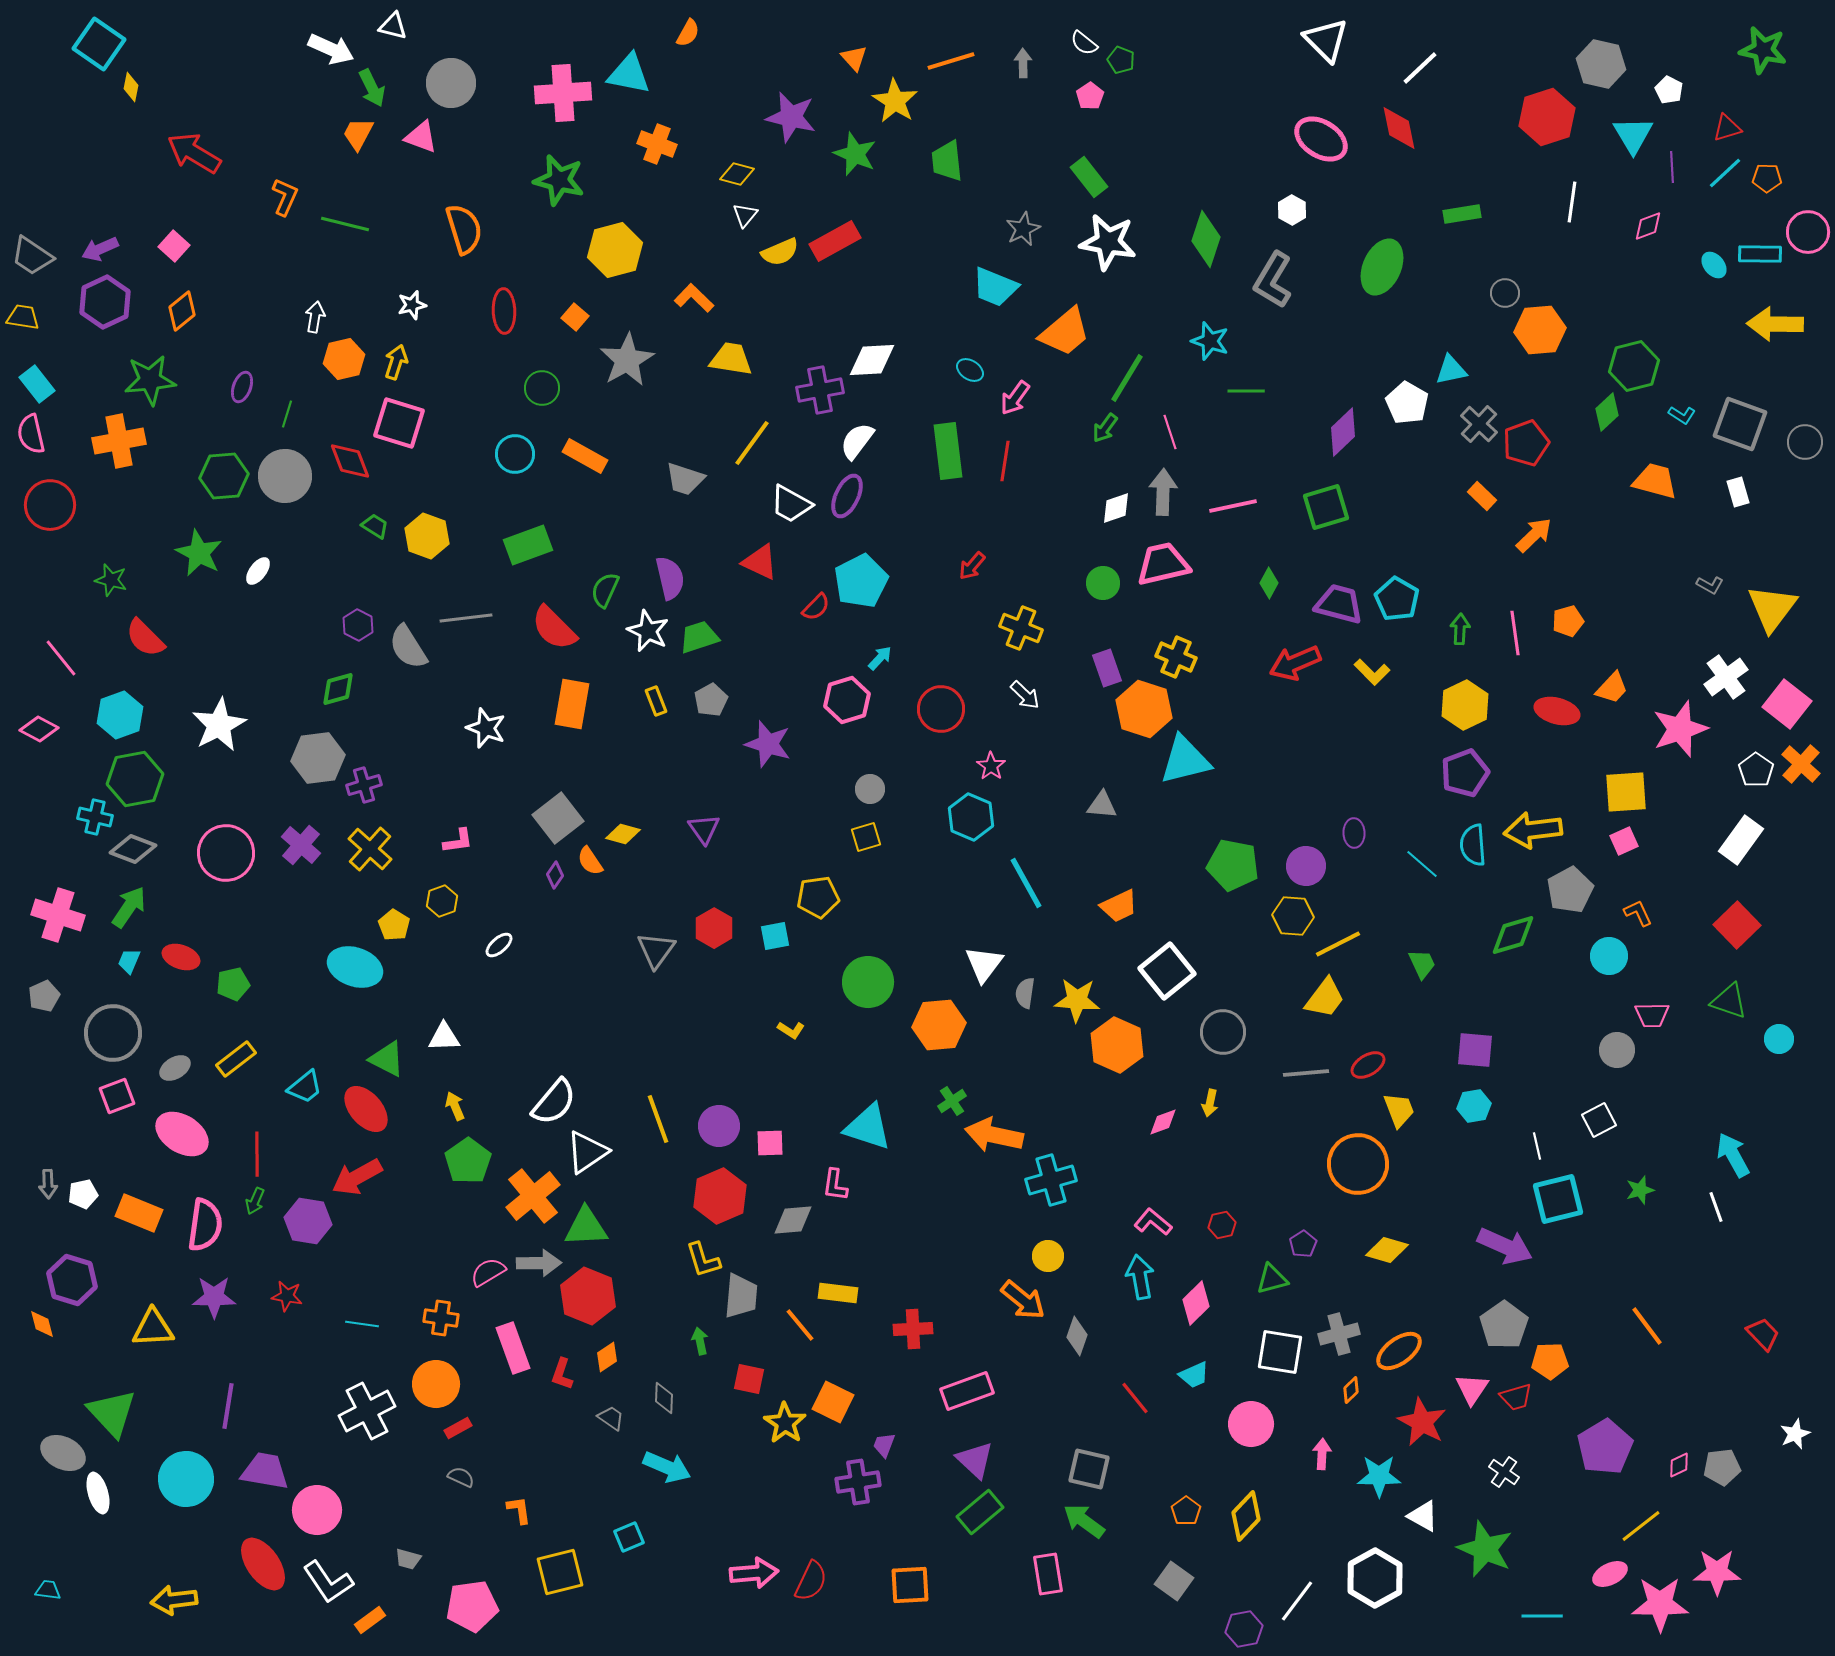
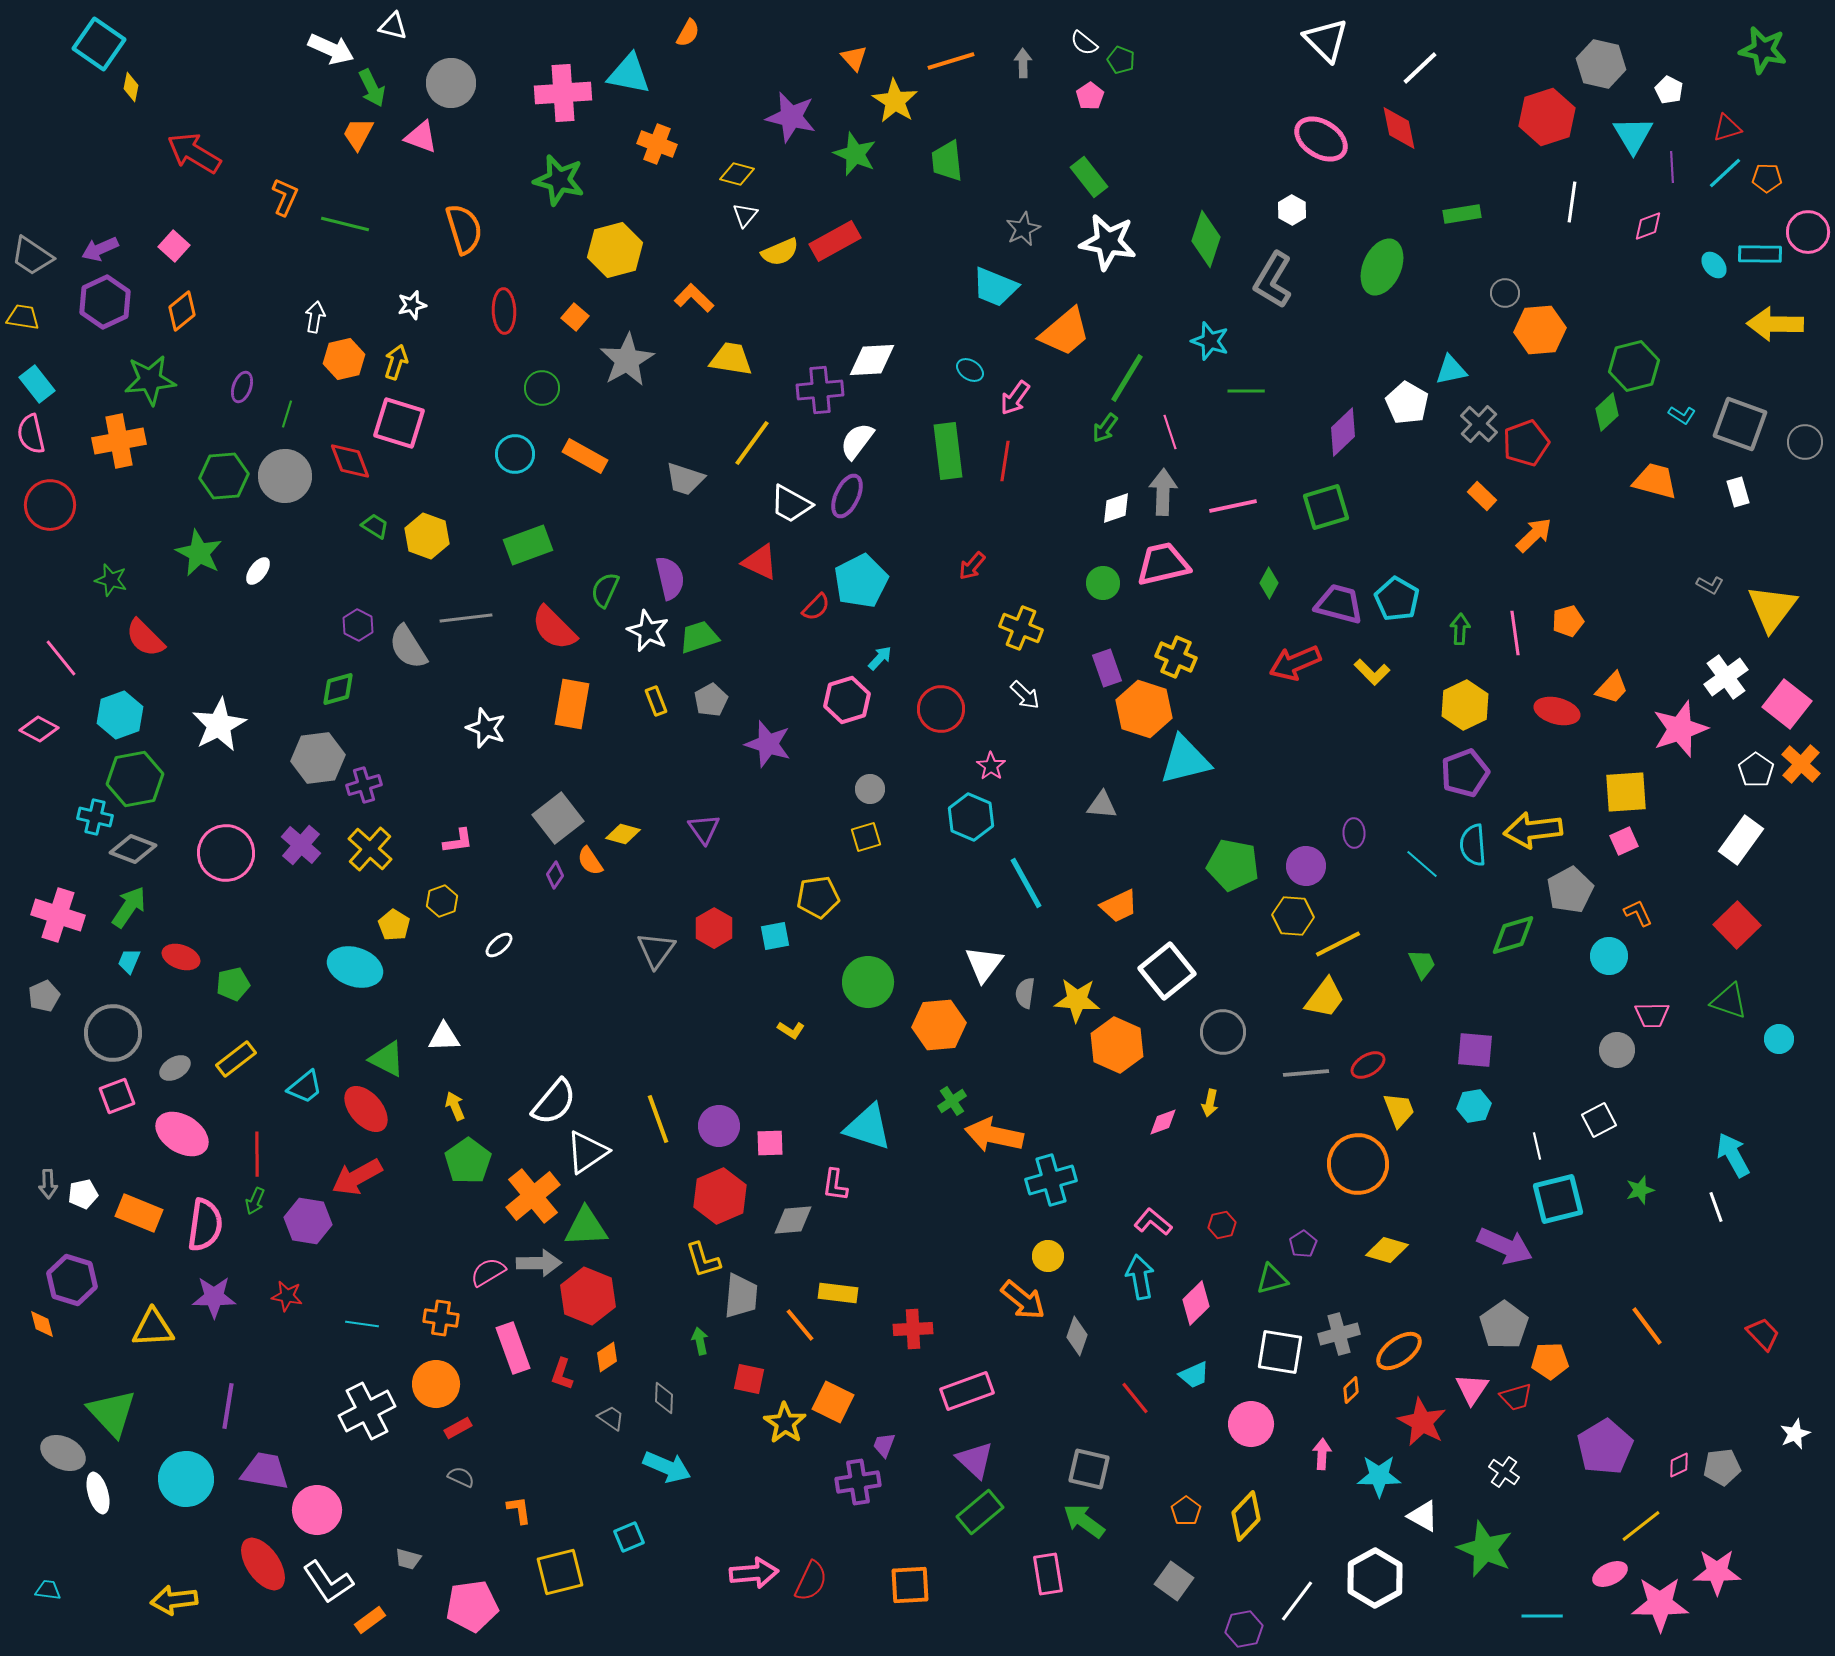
purple cross at (820, 390): rotated 6 degrees clockwise
